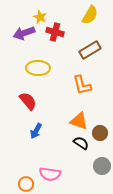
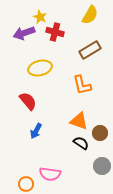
yellow ellipse: moved 2 px right; rotated 15 degrees counterclockwise
